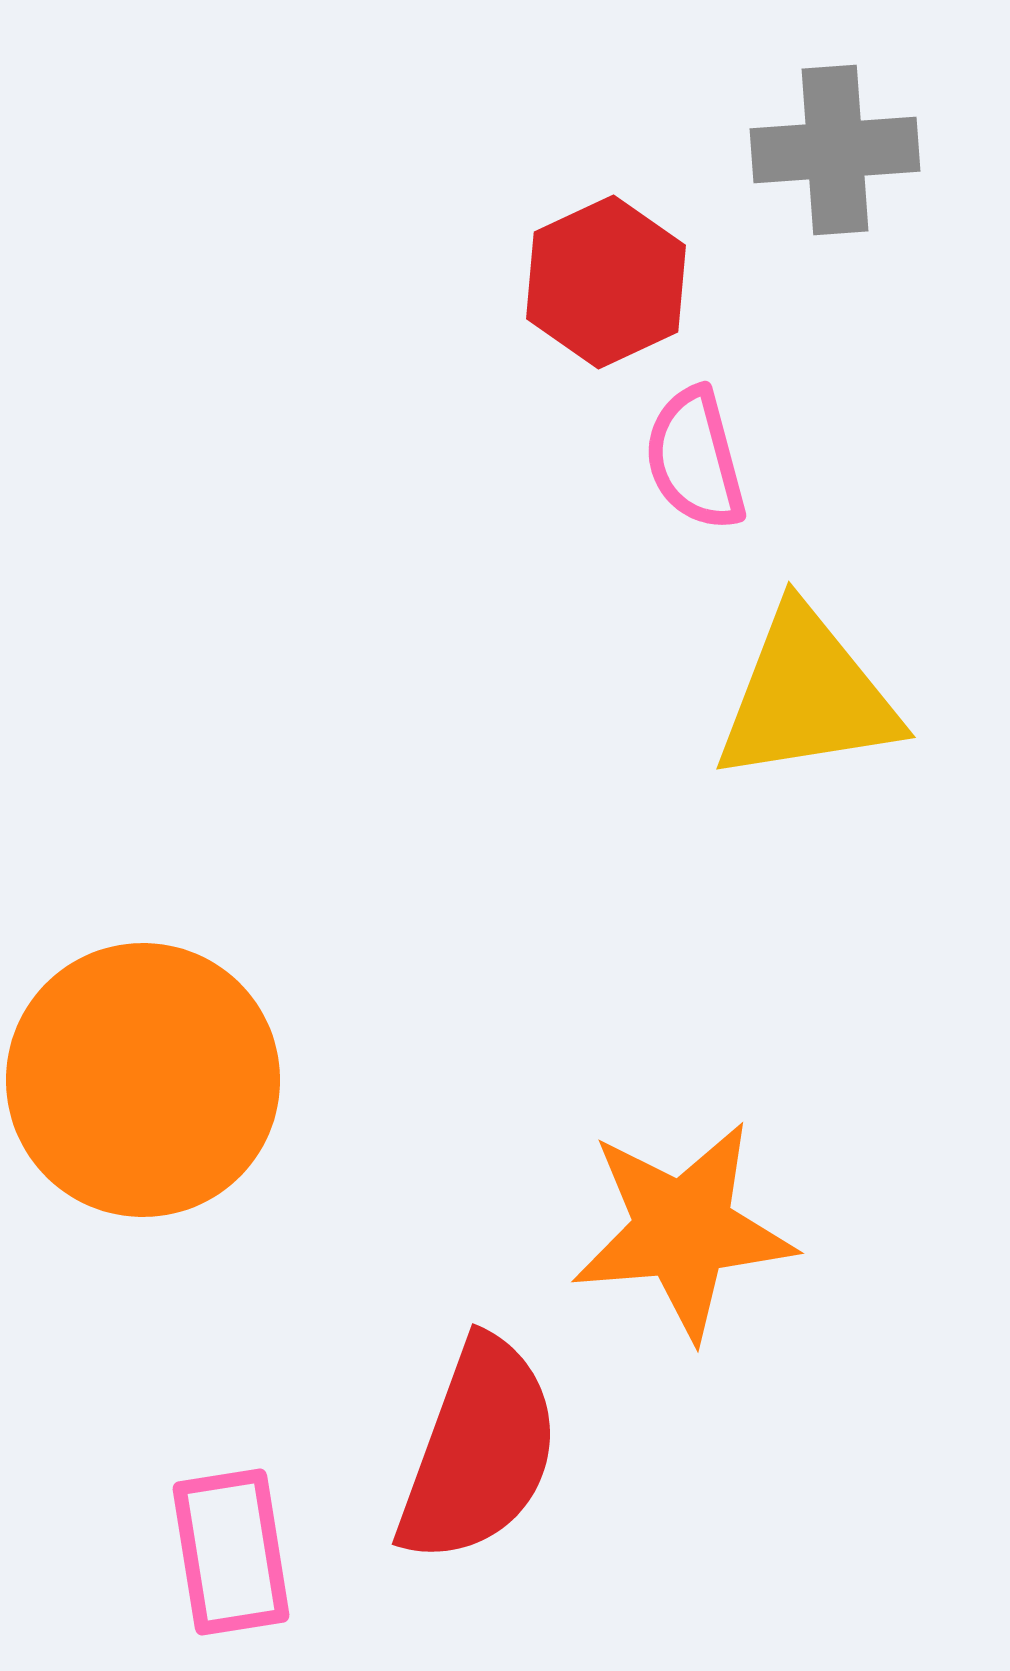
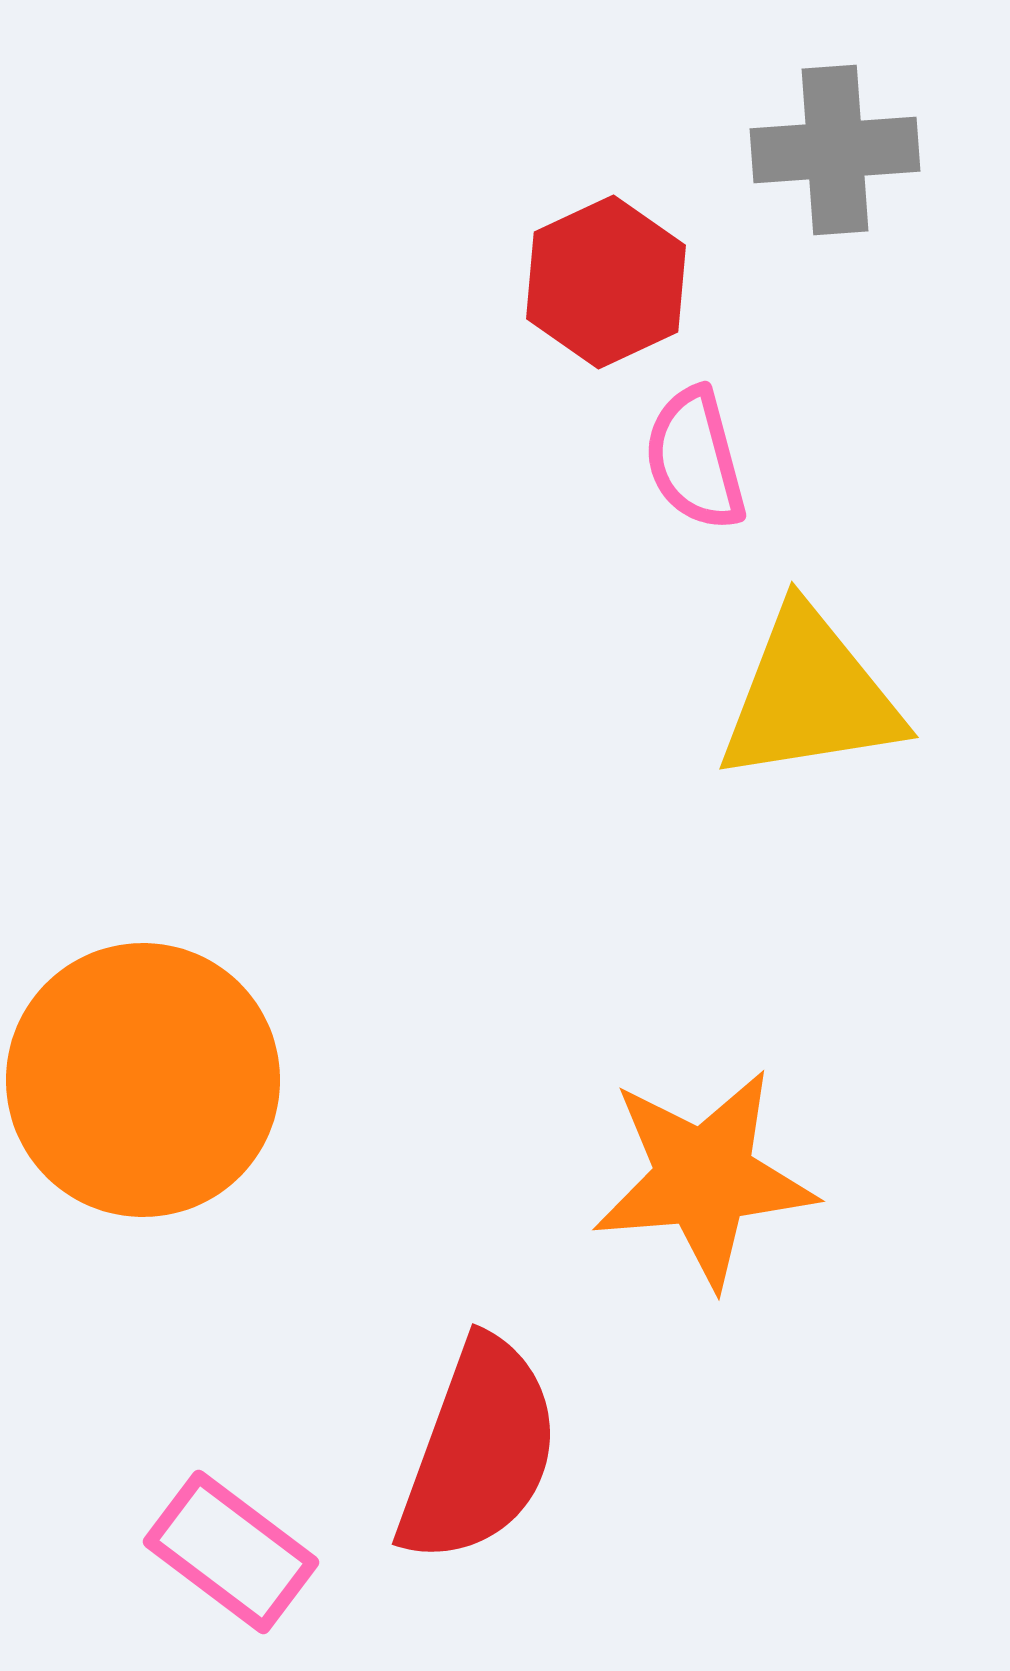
yellow triangle: moved 3 px right
orange star: moved 21 px right, 52 px up
pink rectangle: rotated 44 degrees counterclockwise
